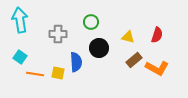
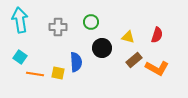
gray cross: moved 7 px up
black circle: moved 3 px right
